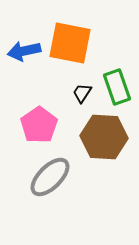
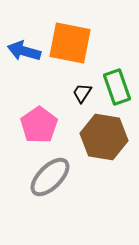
blue arrow: rotated 28 degrees clockwise
brown hexagon: rotated 6 degrees clockwise
